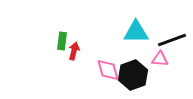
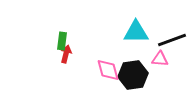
red arrow: moved 8 px left, 3 px down
black hexagon: rotated 12 degrees clockwise
